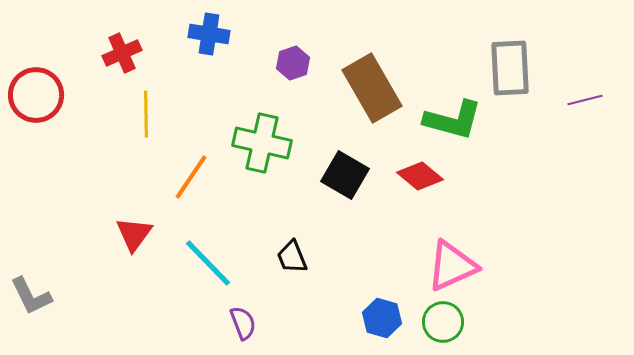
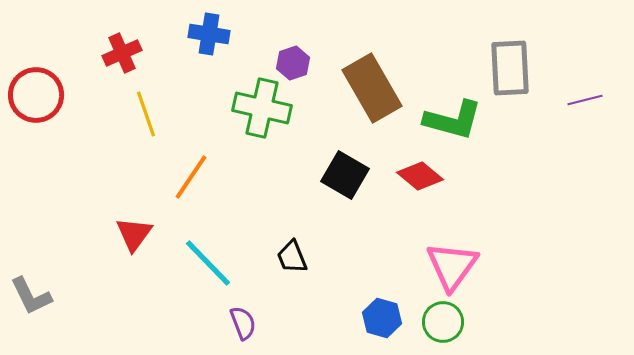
yellow line: rotated 18 degrees counterclockwise
green cross: moved 35 px up
pink triangle: rotated 30 degrees counterclockwise
